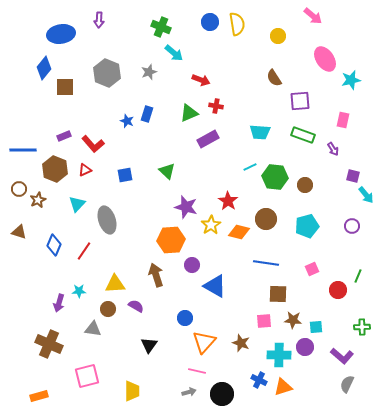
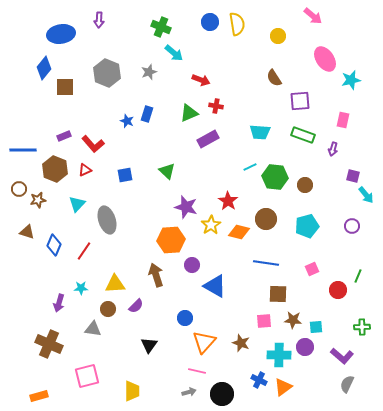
purple arrow at (333, 149): rotated 48 degrees clockwise
brown star at (38, 200): rotated 14 degrees clockwise
brown triangle at (19, 232): moved 8 px right
cyan star at (79, 291): moved 2 px right, 3 px up
purple semicircle at (136, 306): rotated 105 degrees clockwise
orange triangle at (283, 387): rotated 18 degrees counterclockwise
